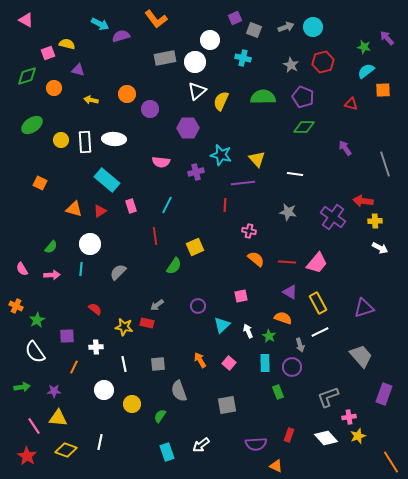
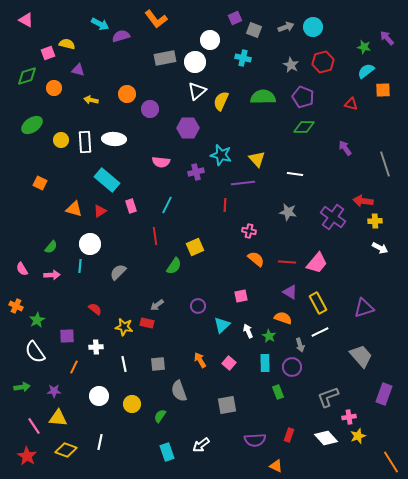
cyan line at (81, 269): moved 1 px left, 3 px up
white circle at (104, 390): moved 5 px left, 6 px down
purple semicircle at (256, 444): moved 1 px left, 4 px up
